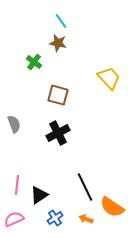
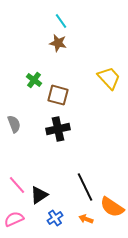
green cross: moved 18 px down
black cross: moved 4 px up; rotated 15 degrees clockwise
pink line: rotated 48 degrees counterclockwise
